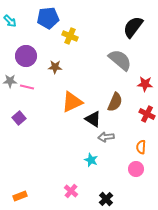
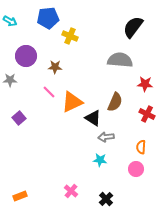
cyan arrow: rotated 16 degrees counterclockwise
gray semicircle: rotated 35 degrees counterclockwise
gray star: moved 1 px up
pink line: moved 22 px right, 5 px down; rotated 32 degrees clockwise
black triangle: moved 1 px up
cyan star: moved 9 px right; rotated 16 degrees counterclockwise
